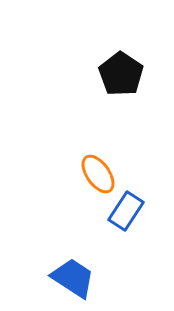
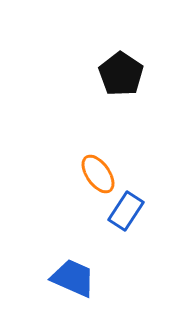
blue trapezoid: rotated 9 degrees counterclockwise
